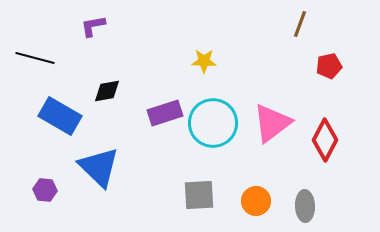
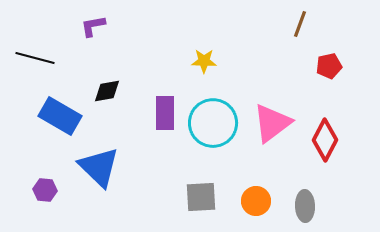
purple rectangle: rotated 72 degrees counterclockwise
gray square: moved 2 px right, 2 px down
